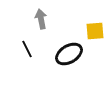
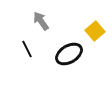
gray arrow: moved 2 px down; rotated 24 degrees counterclockwise
yellow square: rotated 36 degrees counterclockwise
